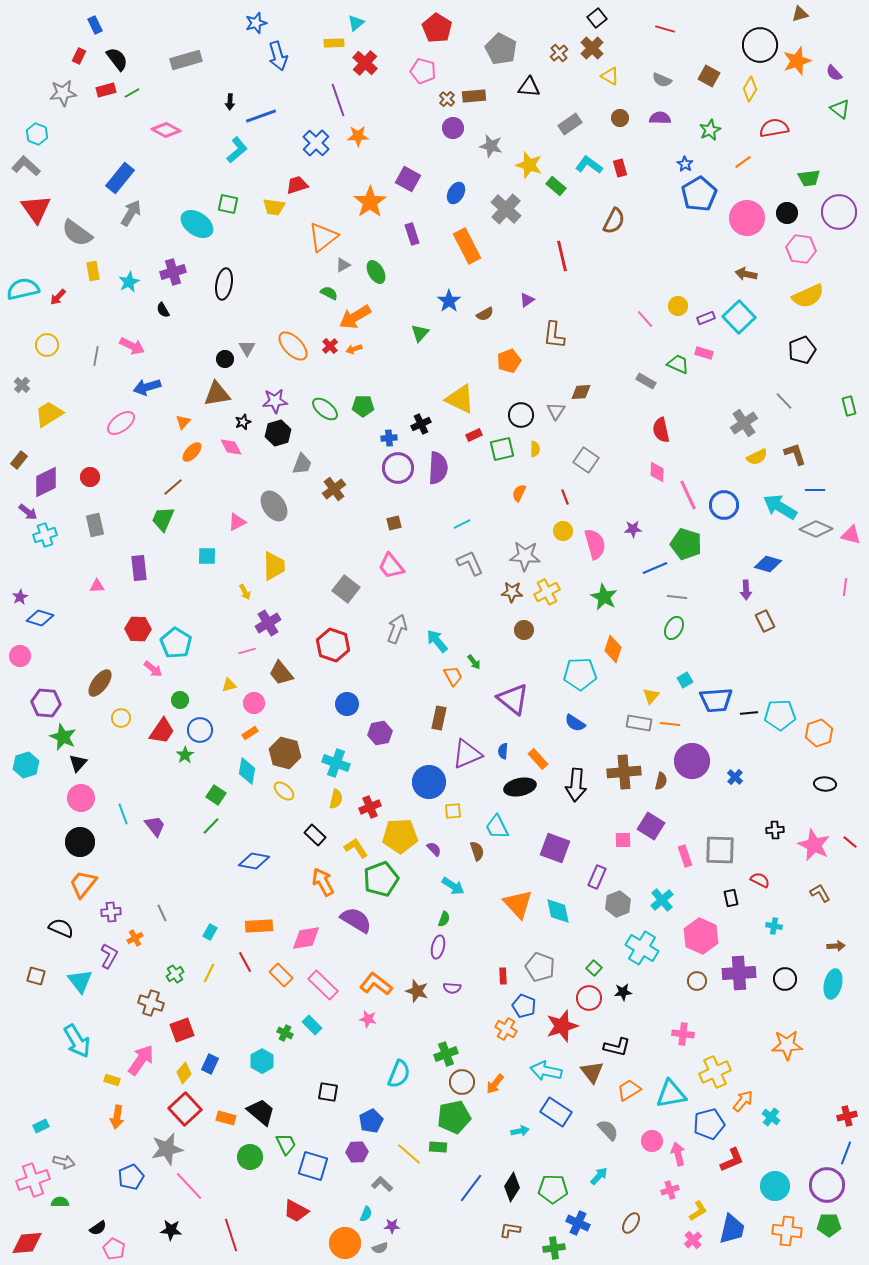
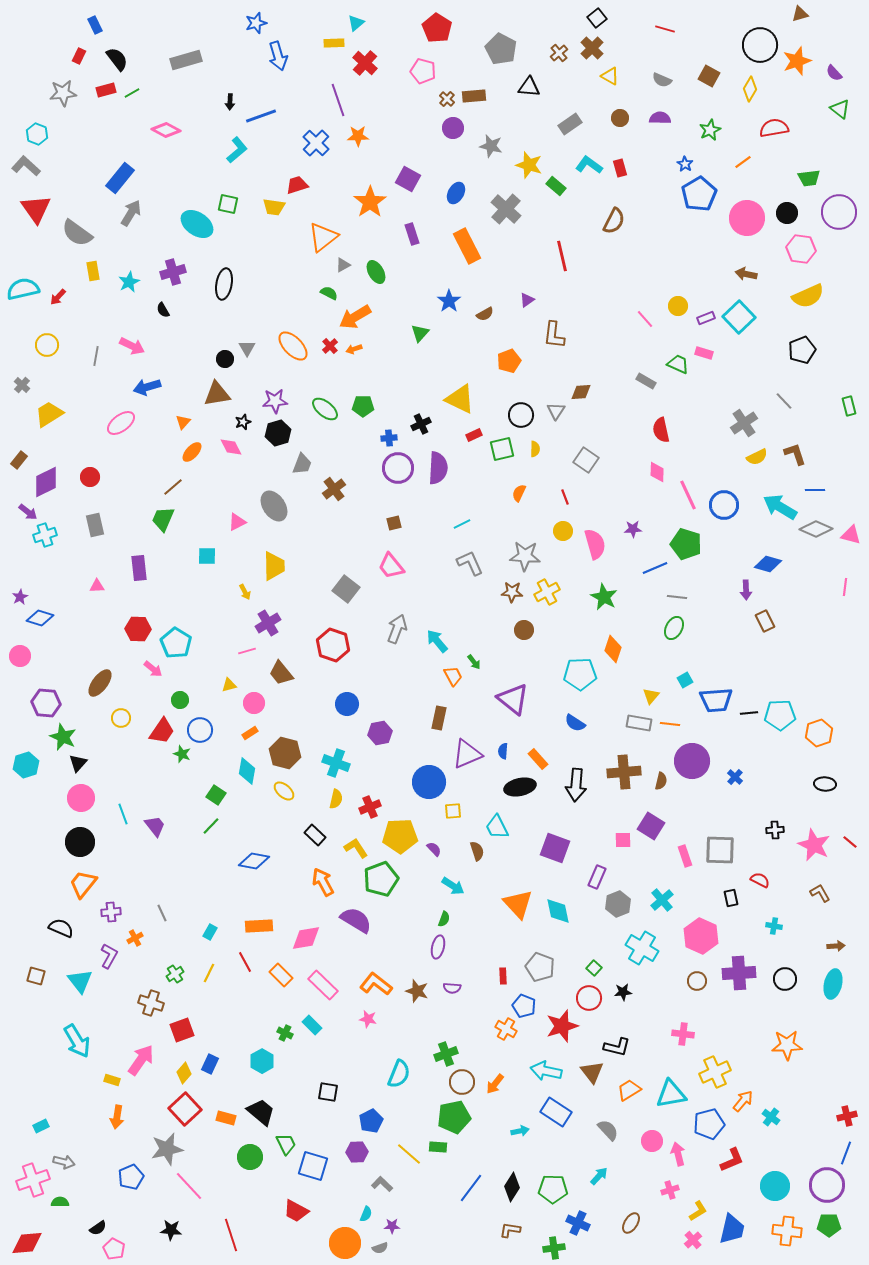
green star at (185, 755): moved 3 px left, 1 px up; rotated 18 degrees counterclockwise
